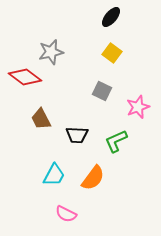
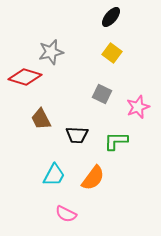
red diamond: rotated 20 degrees counterclockwise
gray square: moved 3 px down
green L-shape: rotated 25 degrees clockwise
